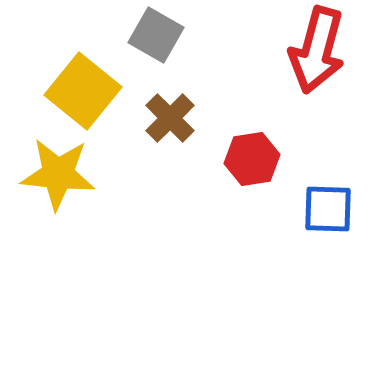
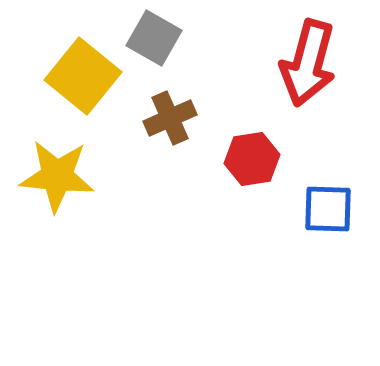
gray square: moved 2 px left, 3 px down
red arrow: moved 9 px left, 13 px down
yellow square: moved 15 px up
brown cross: rotated 21 degrees clockwise
yellow star: moved 1 px left, 2 px down
